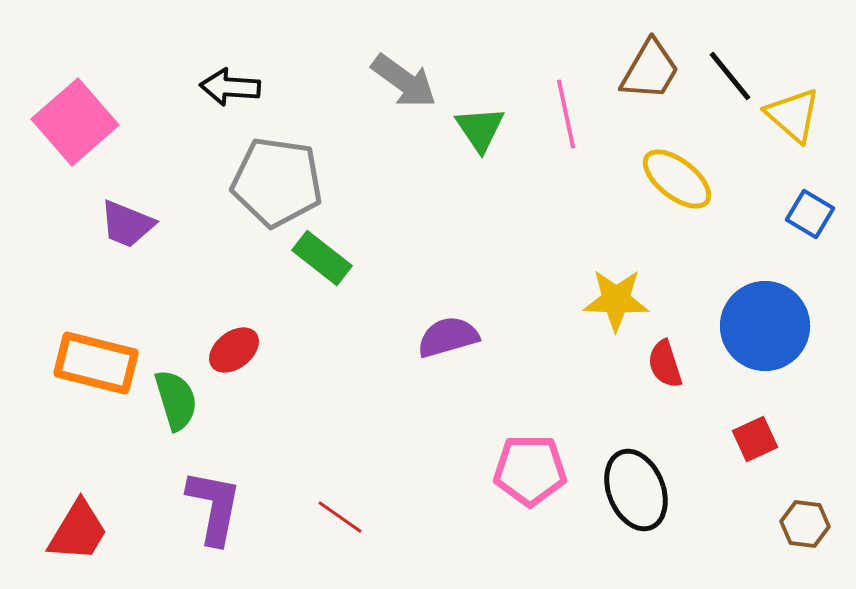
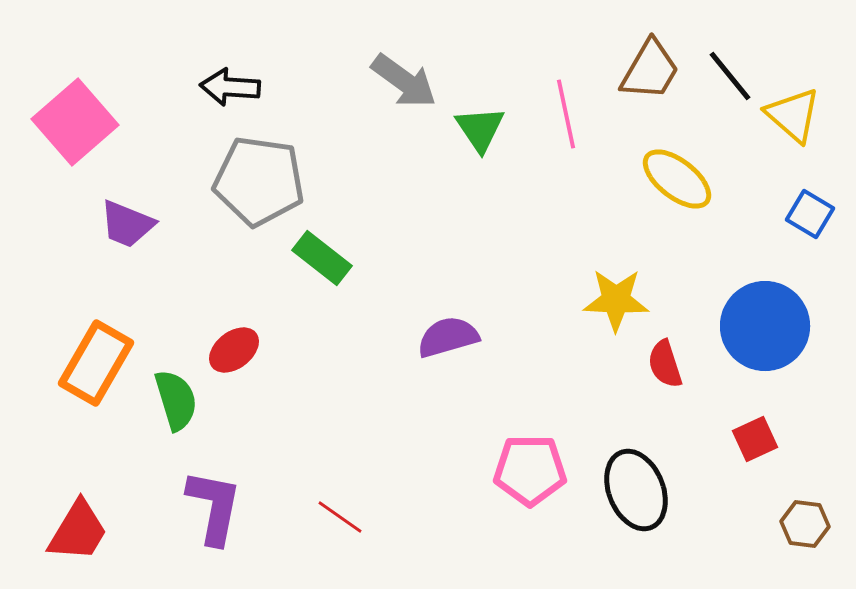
gray pentagon: moved 18 px left, 1 px up
orange rectangle: rotated 74 degrees counterclockwise
